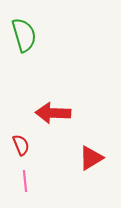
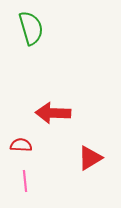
green semicircle: moved 7 px right, 7 px up
red semicircle: rotated 65 degrees counterclockwise
red triangle: moved 1 px left
